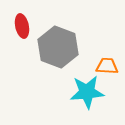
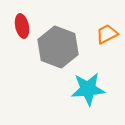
orange trapezoid: moved 32 px up; rotated 30 degrees counterclockwise
cyan star: moved 1 px right, 3 px up
